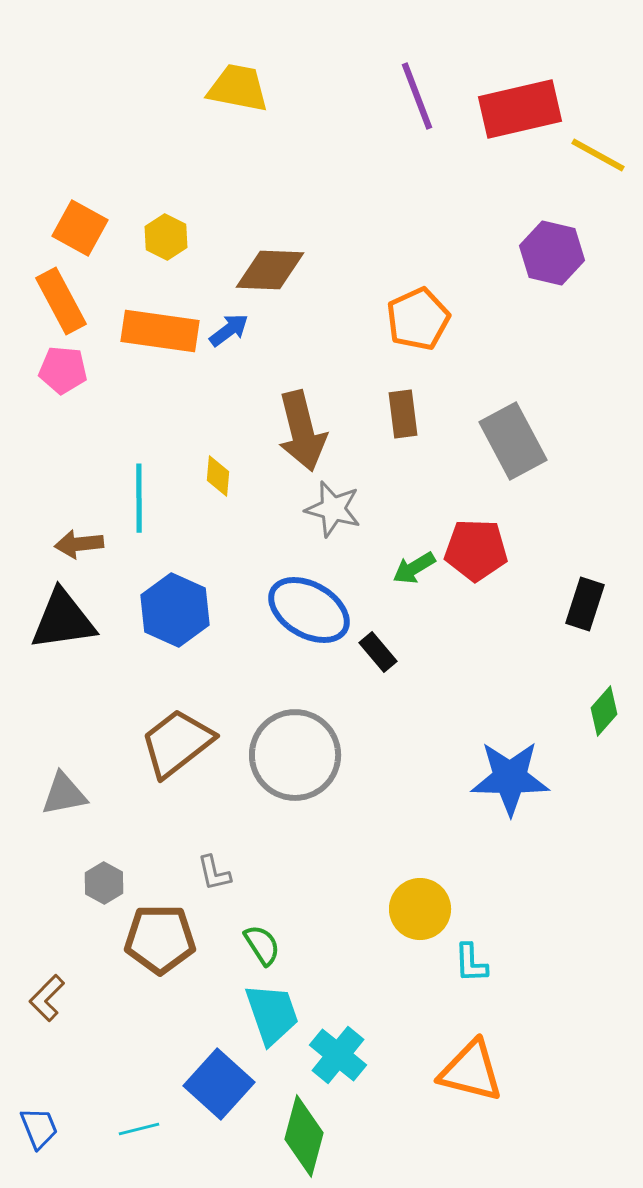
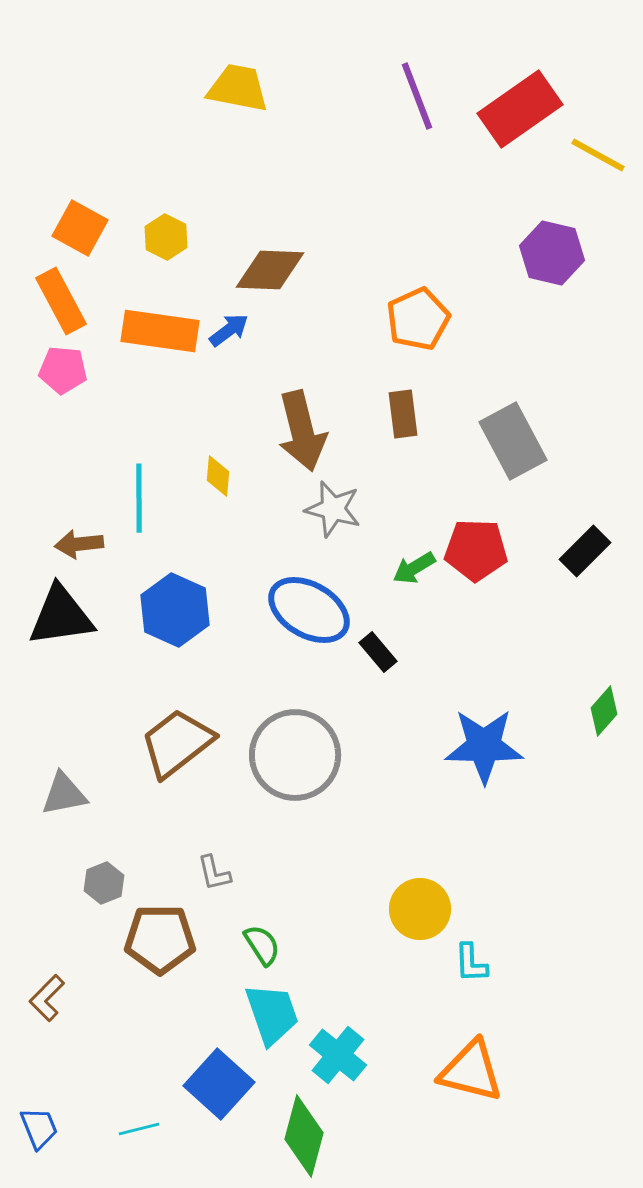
red rectangle at (520, 109): rotated 22 degrees counterclockwise
black rectangle at (585, 604): moved 53 px up; rotated 27 degrees clockwise
black triangle at (63, 620): moved 2 px left, 4 px up
blue star at (510, 778): moved 26 px left, 32 px up
gray hexagon at (104, 883): rotated 9 degrees clockwise
